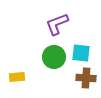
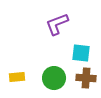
green circle: moved 21 px down
